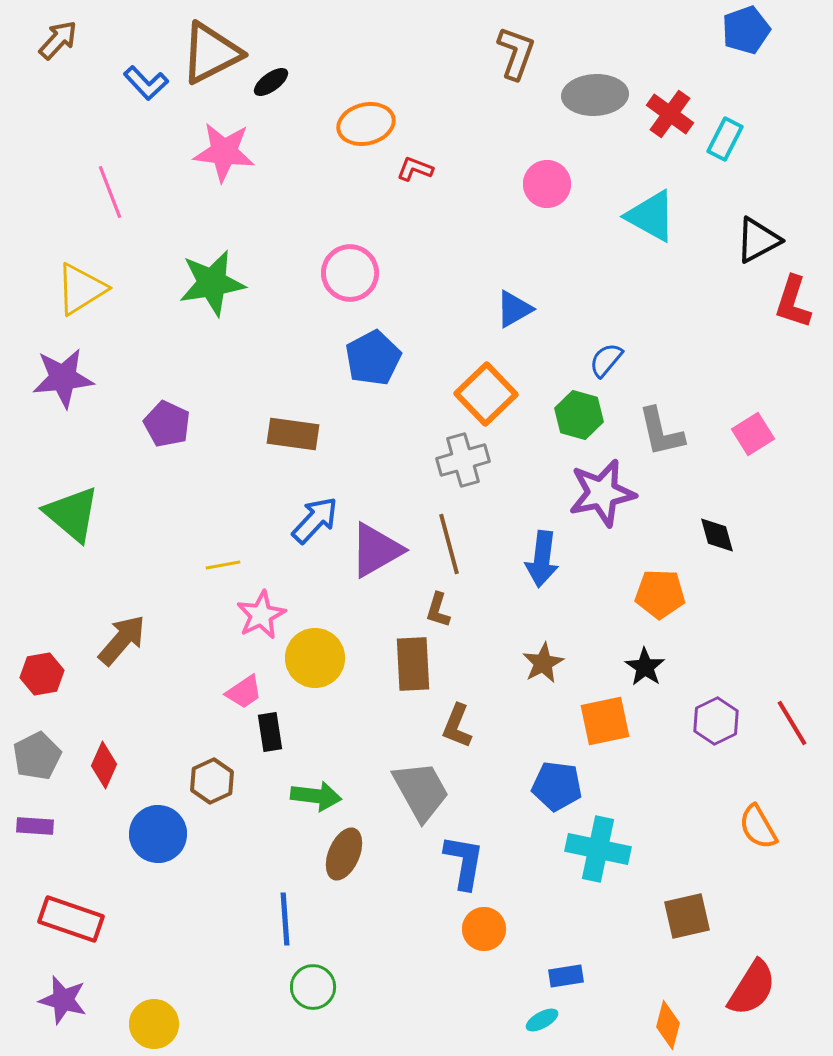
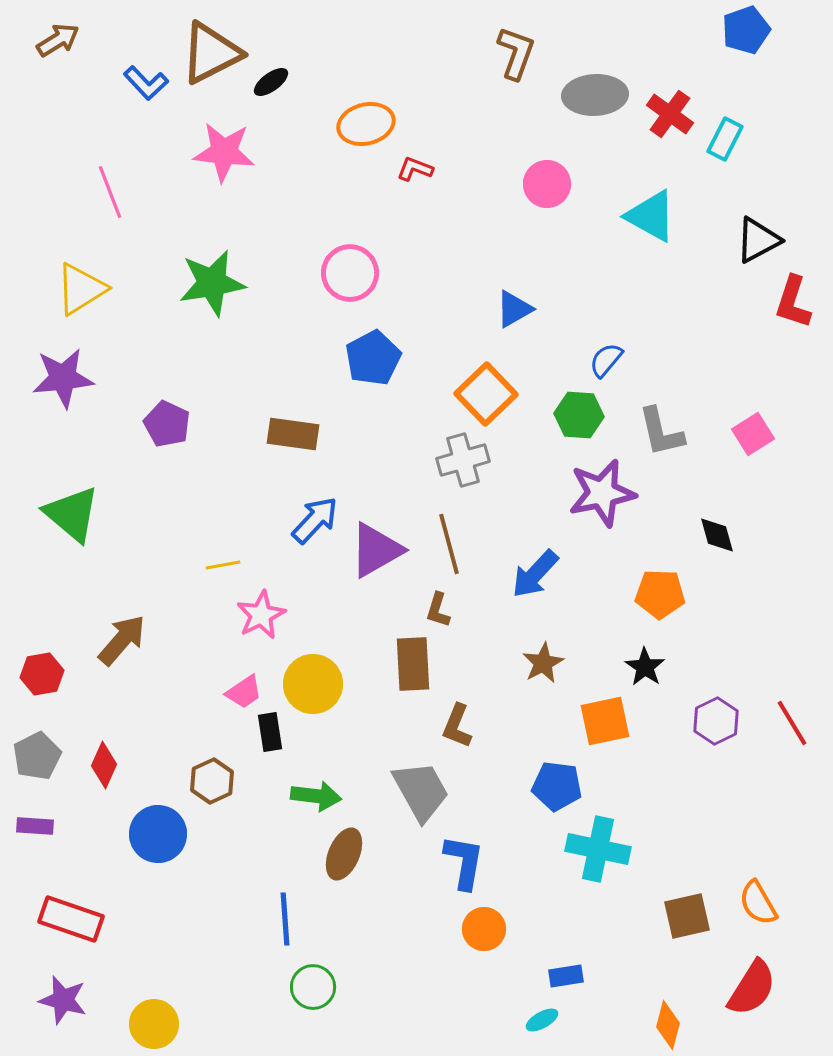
brown arrow at (58, 40): rotated 15 degrees clockwise
green hexagon at (579, 415): rotated 12 degrees counterclockwise
blue arrow at (542, 559): moved 7 px left, 15 px down; rotated 36 degrees clockwise
yellow circle at (315, 658): moved 2 px left, 26 px down
orange semicircle at (758, 827): moved 76 px down
